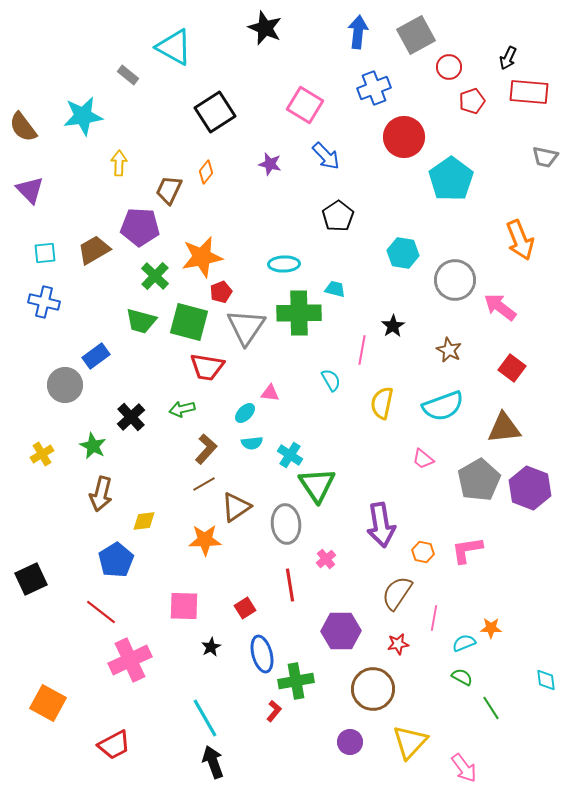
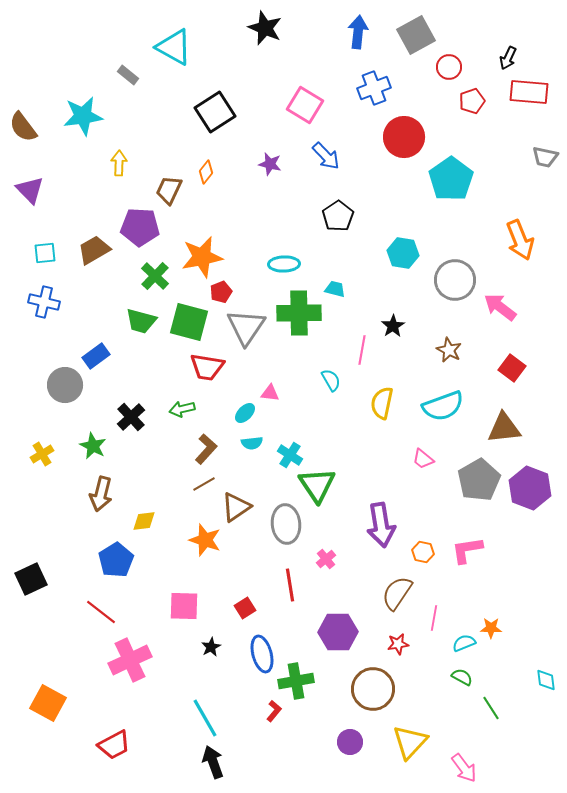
orange star at (205, 540): rotated 20 degrees clockwise
purple hexagon at (341, 631): moved 3 px left, 1 px down
